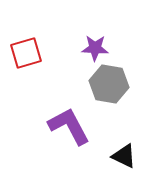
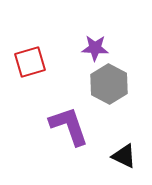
red square: moved 4 px right, 9 px down
gray hexagon: rotated 18 degrees clockwise
purple L-shape: rotated 9 degrees clockwise
